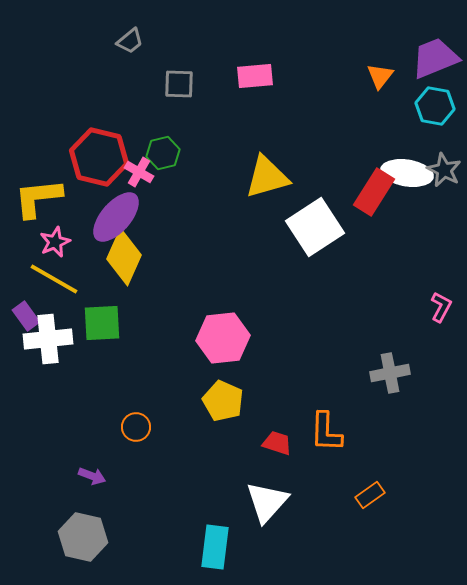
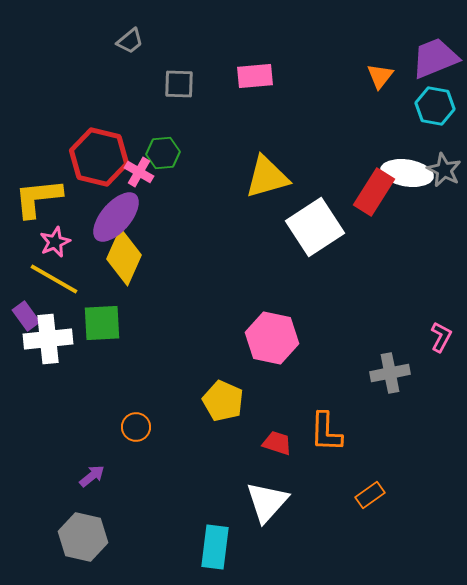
green hexagon: rotated 8 degrees clockwise
pink L-shape: moved 30 px down
pink hexagon: moved 49 px right; rotated 18 degrees clockwise
purple arrow: rotated 60 degrees counterclockwise
